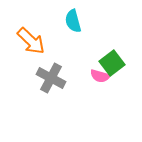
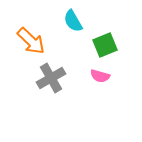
cyan semicircle: rotated 15 degrees counterclockwise
green square: moved 7 px left, 18 px up; rotated 15 degrees clockwise
gray cross: rotated 32 degrees clockwise
